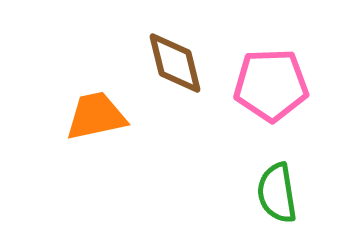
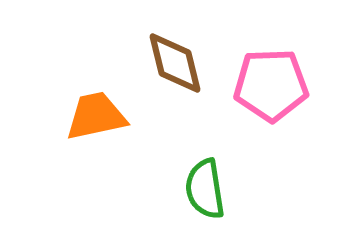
green semicircle: moved 72 px left, 4 px up
